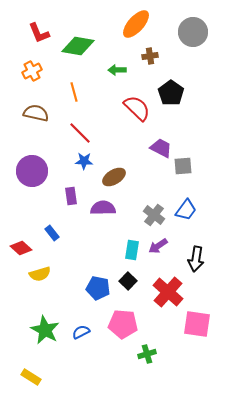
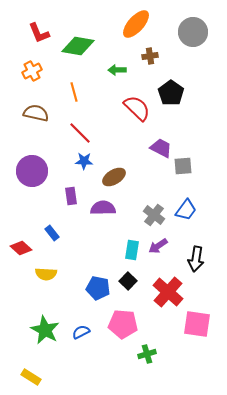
yellow semicircle: moved 6 px right; rotated 20 degrees clockwise
